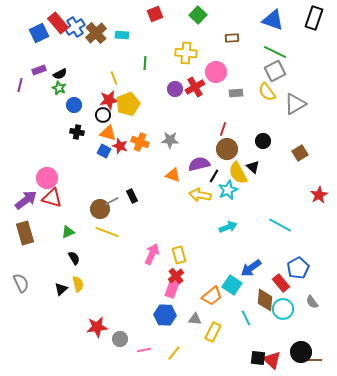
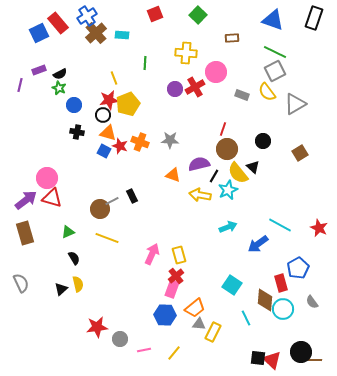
blue cross at (75, 27): moved 12 px right, 11 px up
gray rectangle at (236, 93): moved 6 px right, 2 px down; rotated 24 degrees clockwise
yellow semicircle at (238, 173): rotated 10 degrees counterclockwise
red star at (319, 195): moved 33 px down; rotated 18 degrees counterclockwise
yellow line at (107, 232): moved 6 px down
blue arrow at (251, 268): moved 7 px right, 24 px up
red rectangle at (281, 283): rotated 24 degrees clockwise
orange trapezoid at (212, 296): moved 17 px left, 12 px down
gray triangle at (195, 319): moved 4 px right, 5 px down
